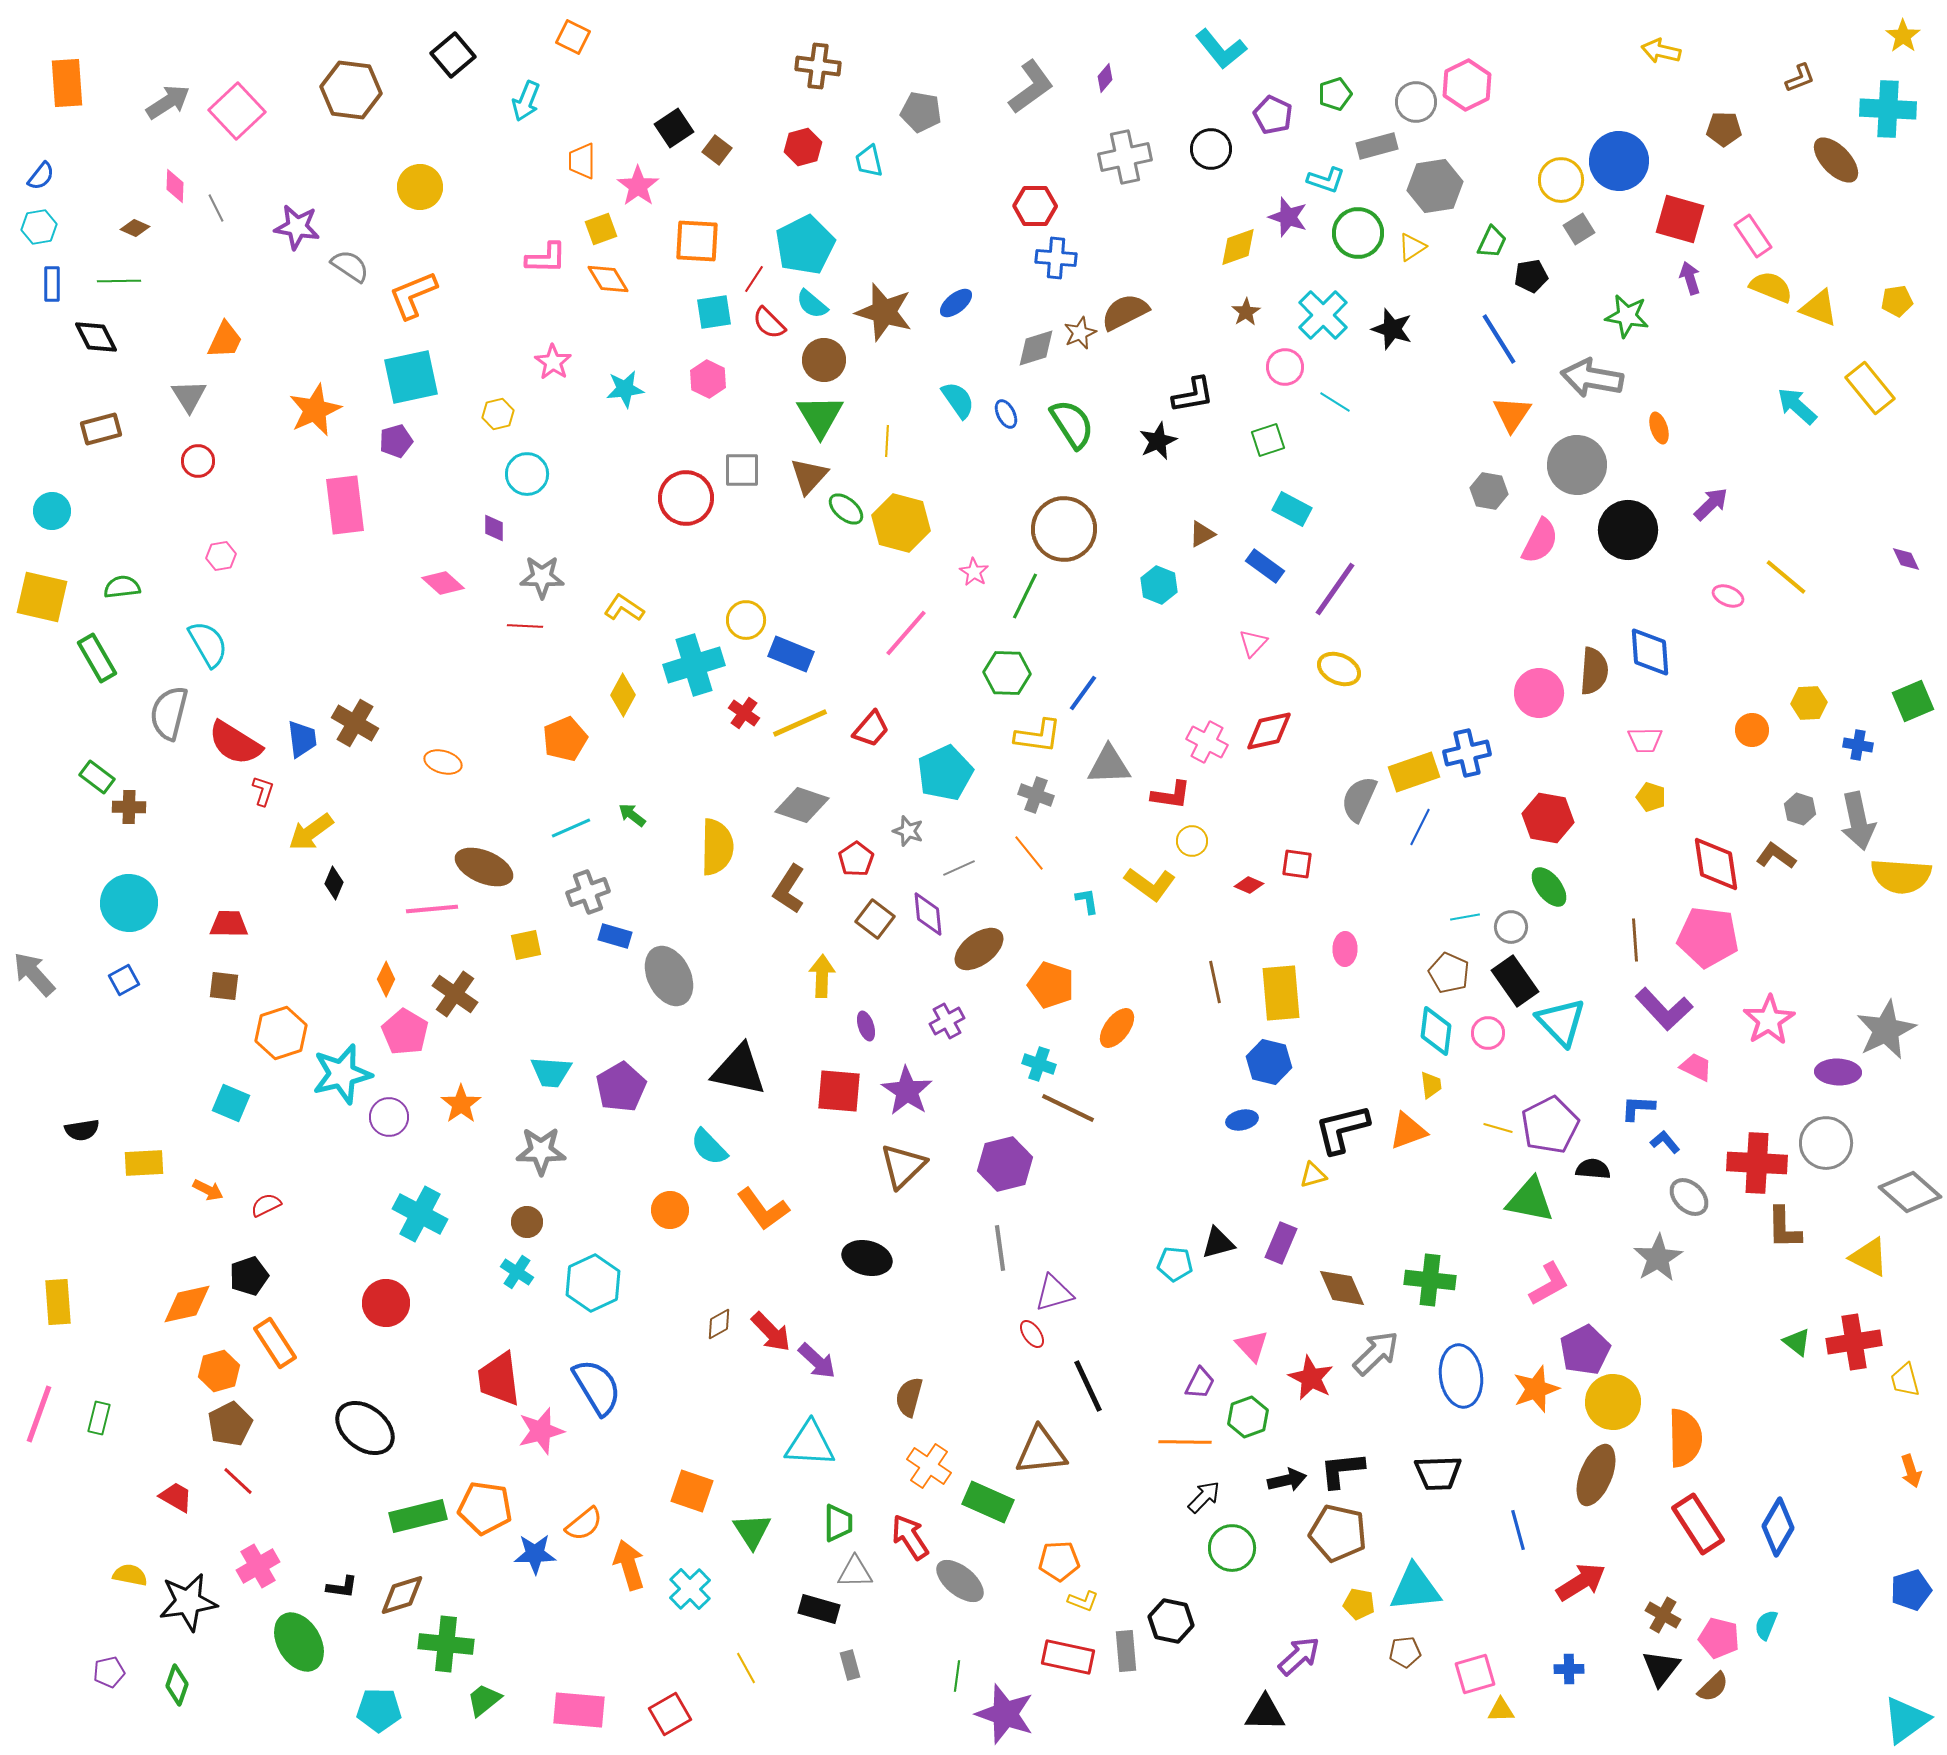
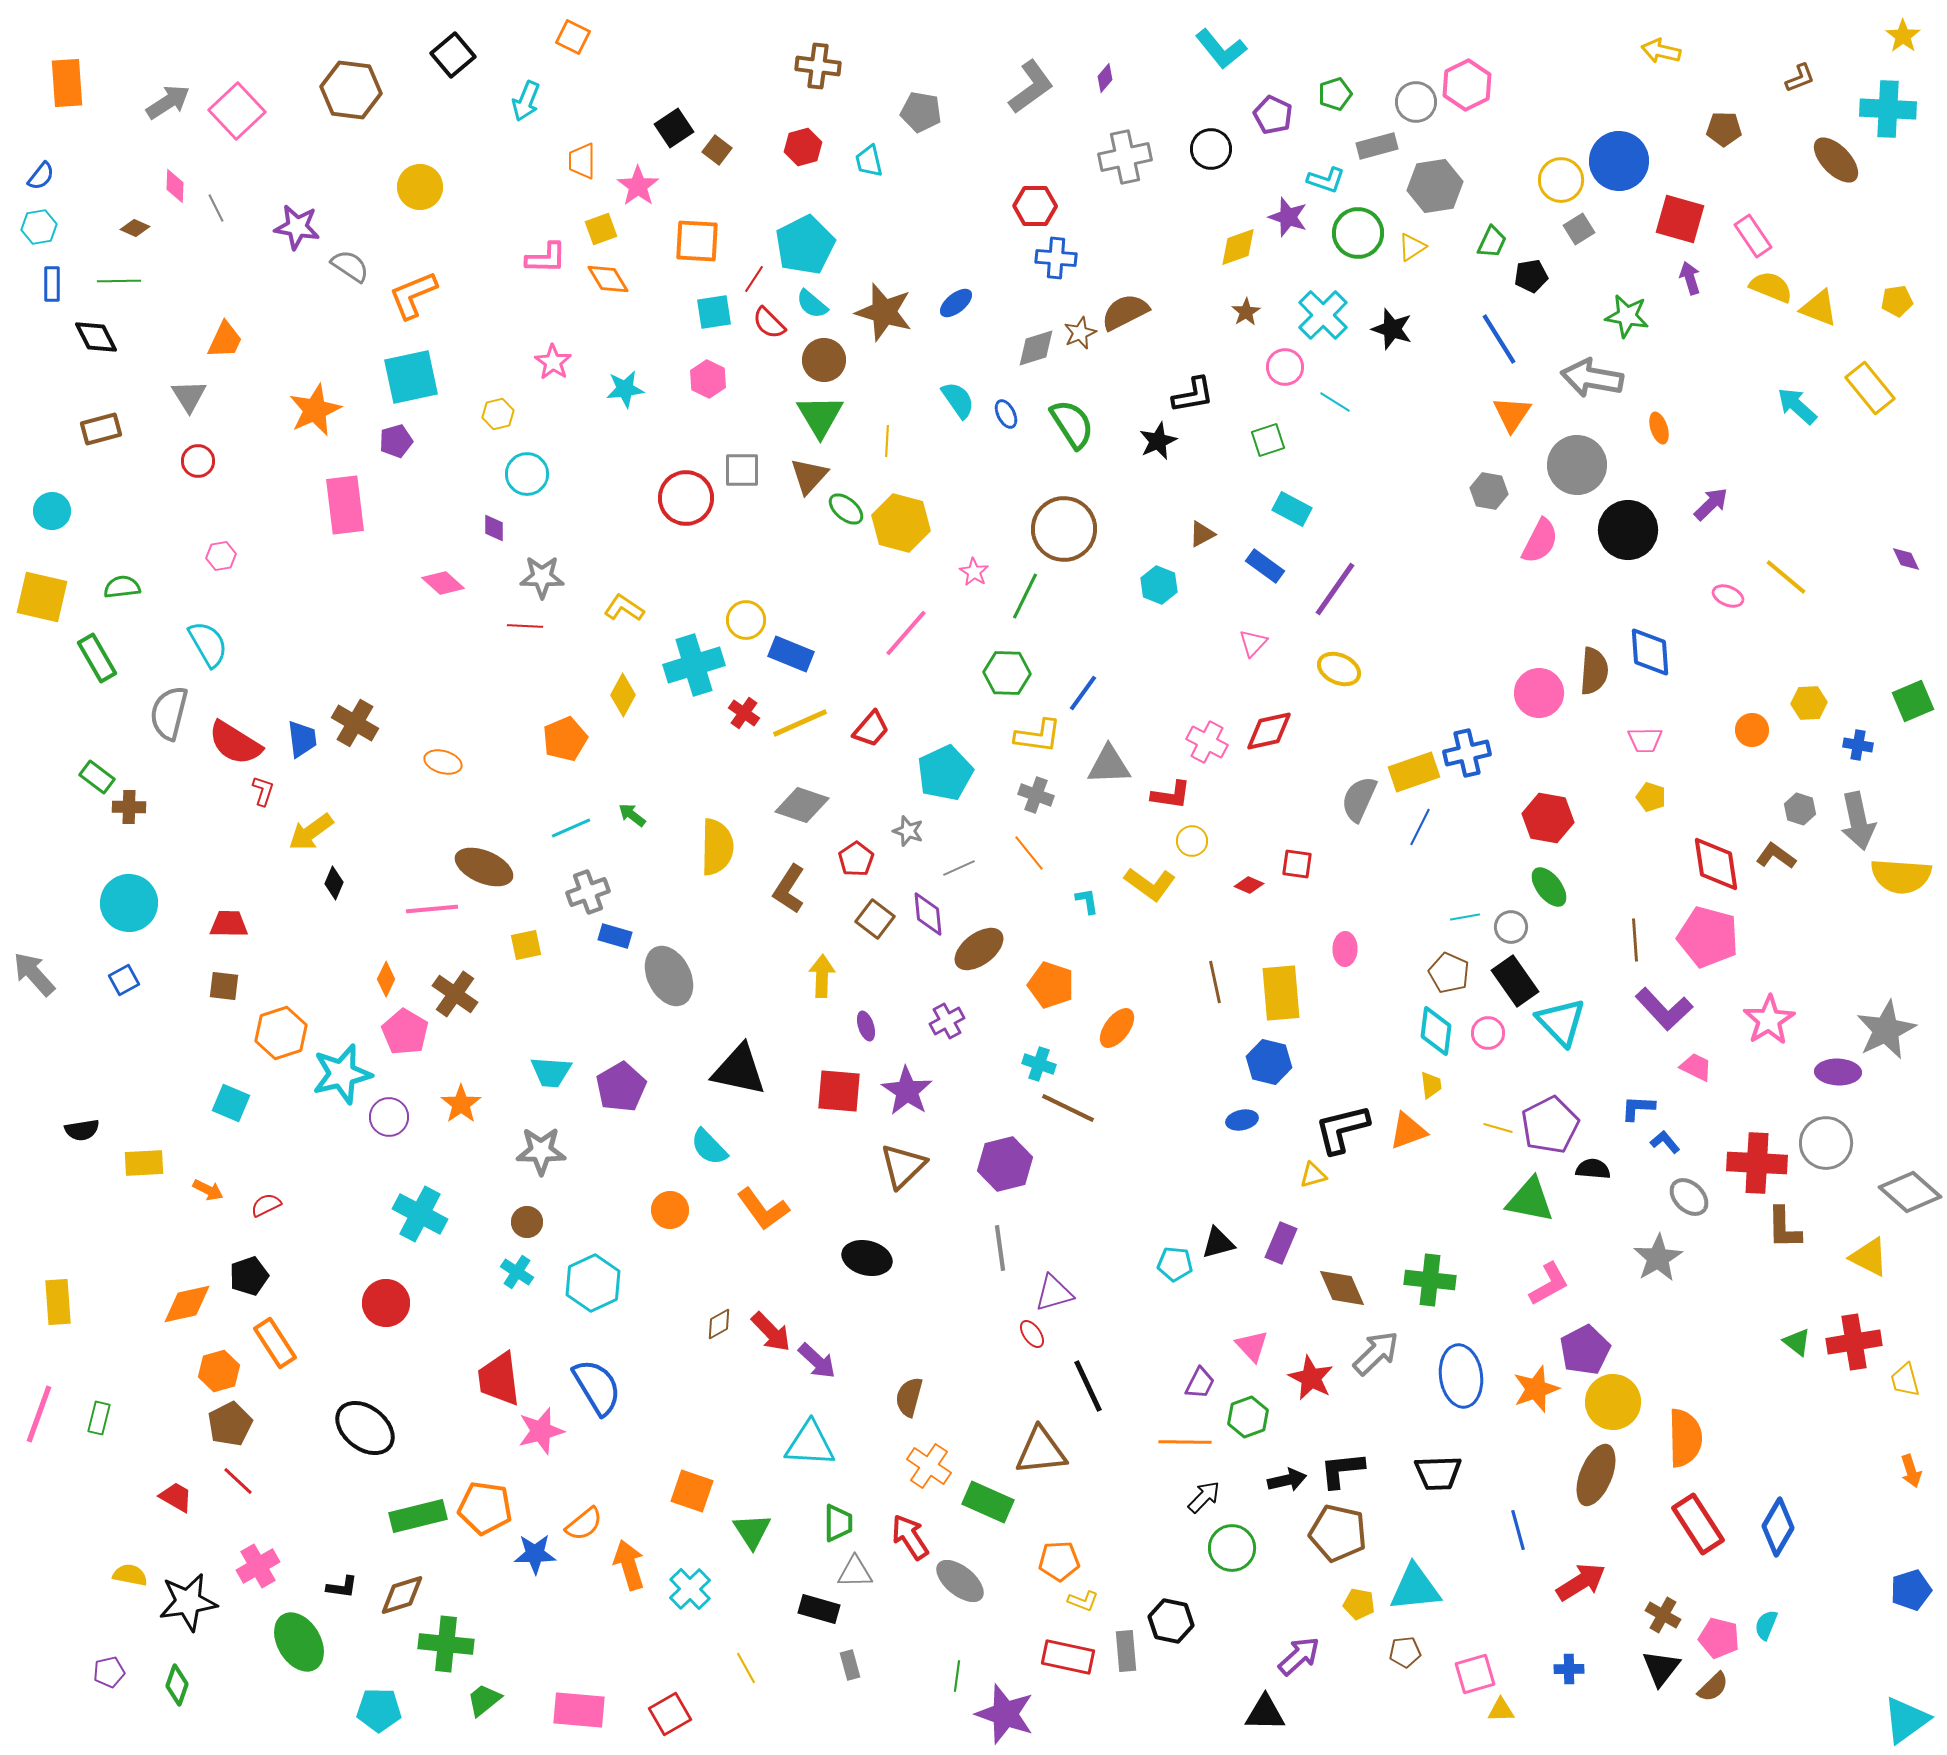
pink pentagon at (1708, 937): rotated 8 degrees clockwise
